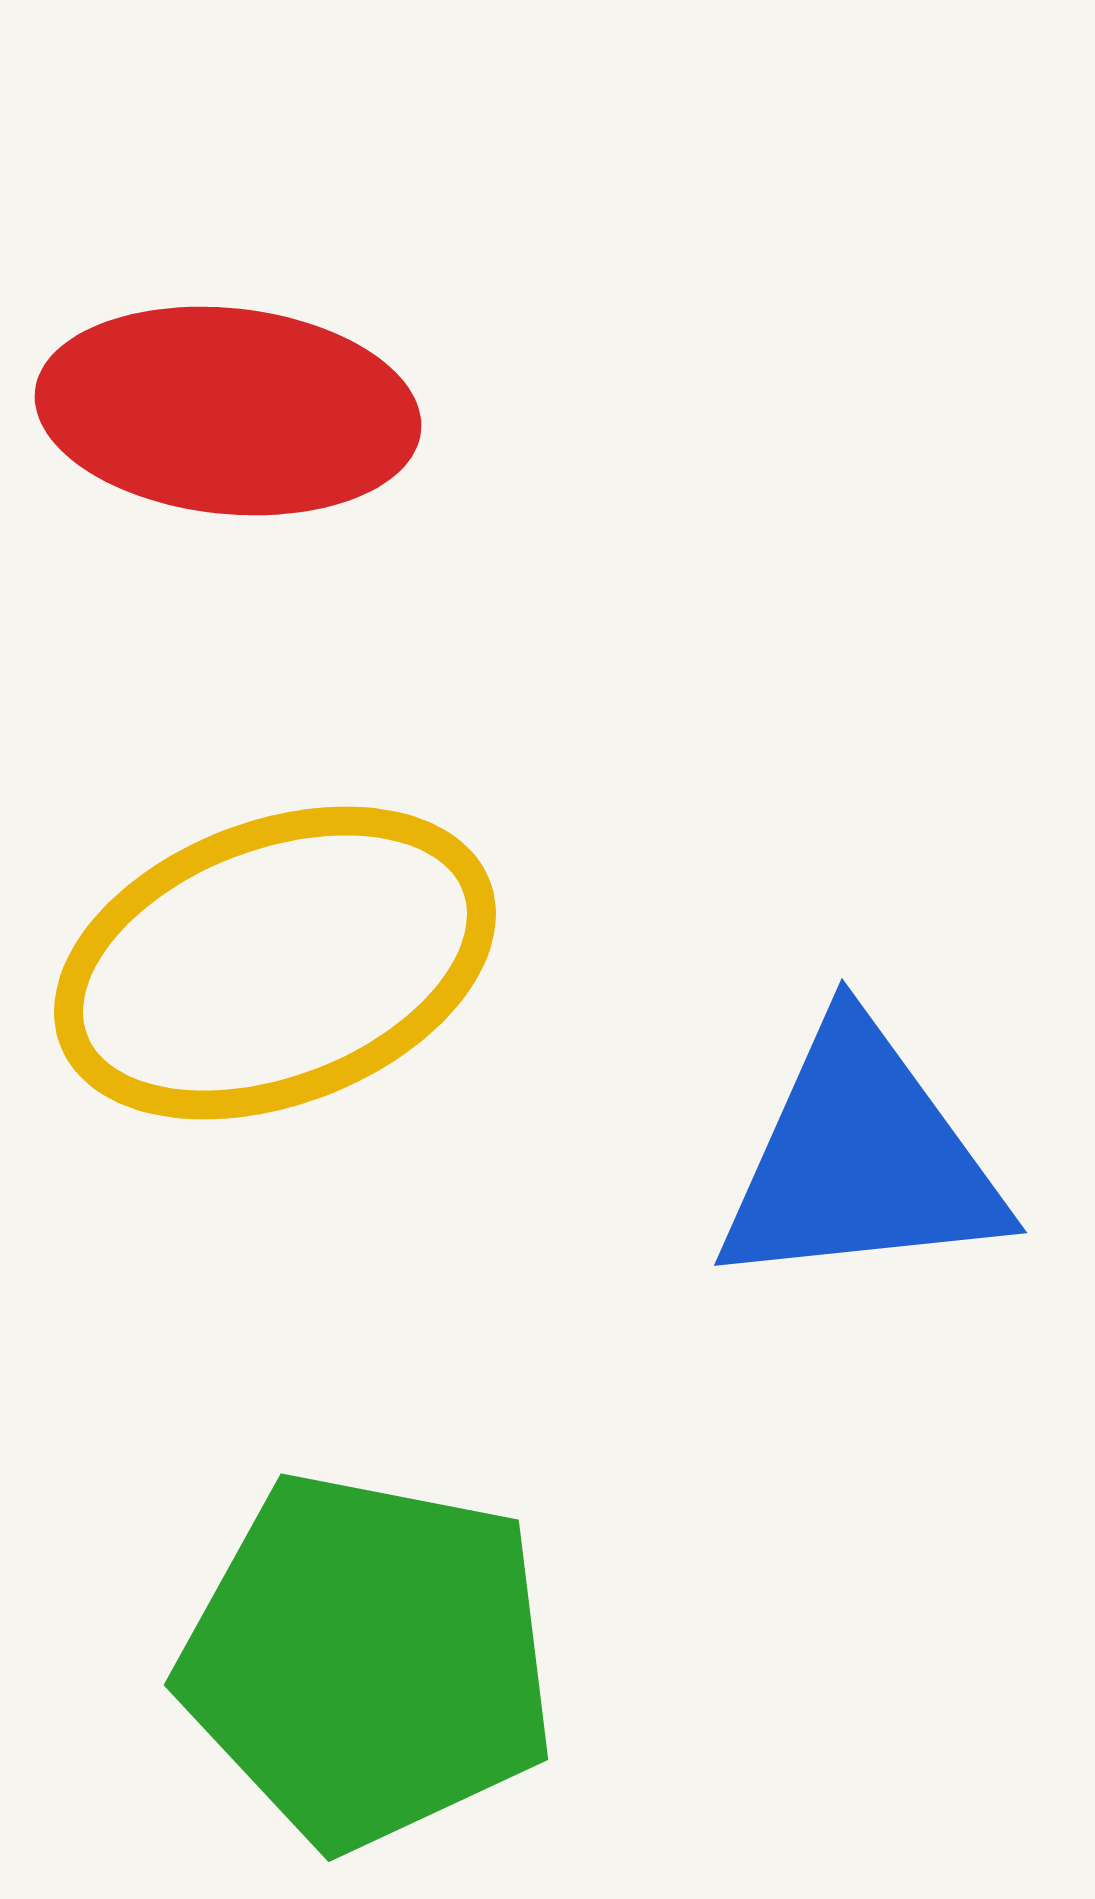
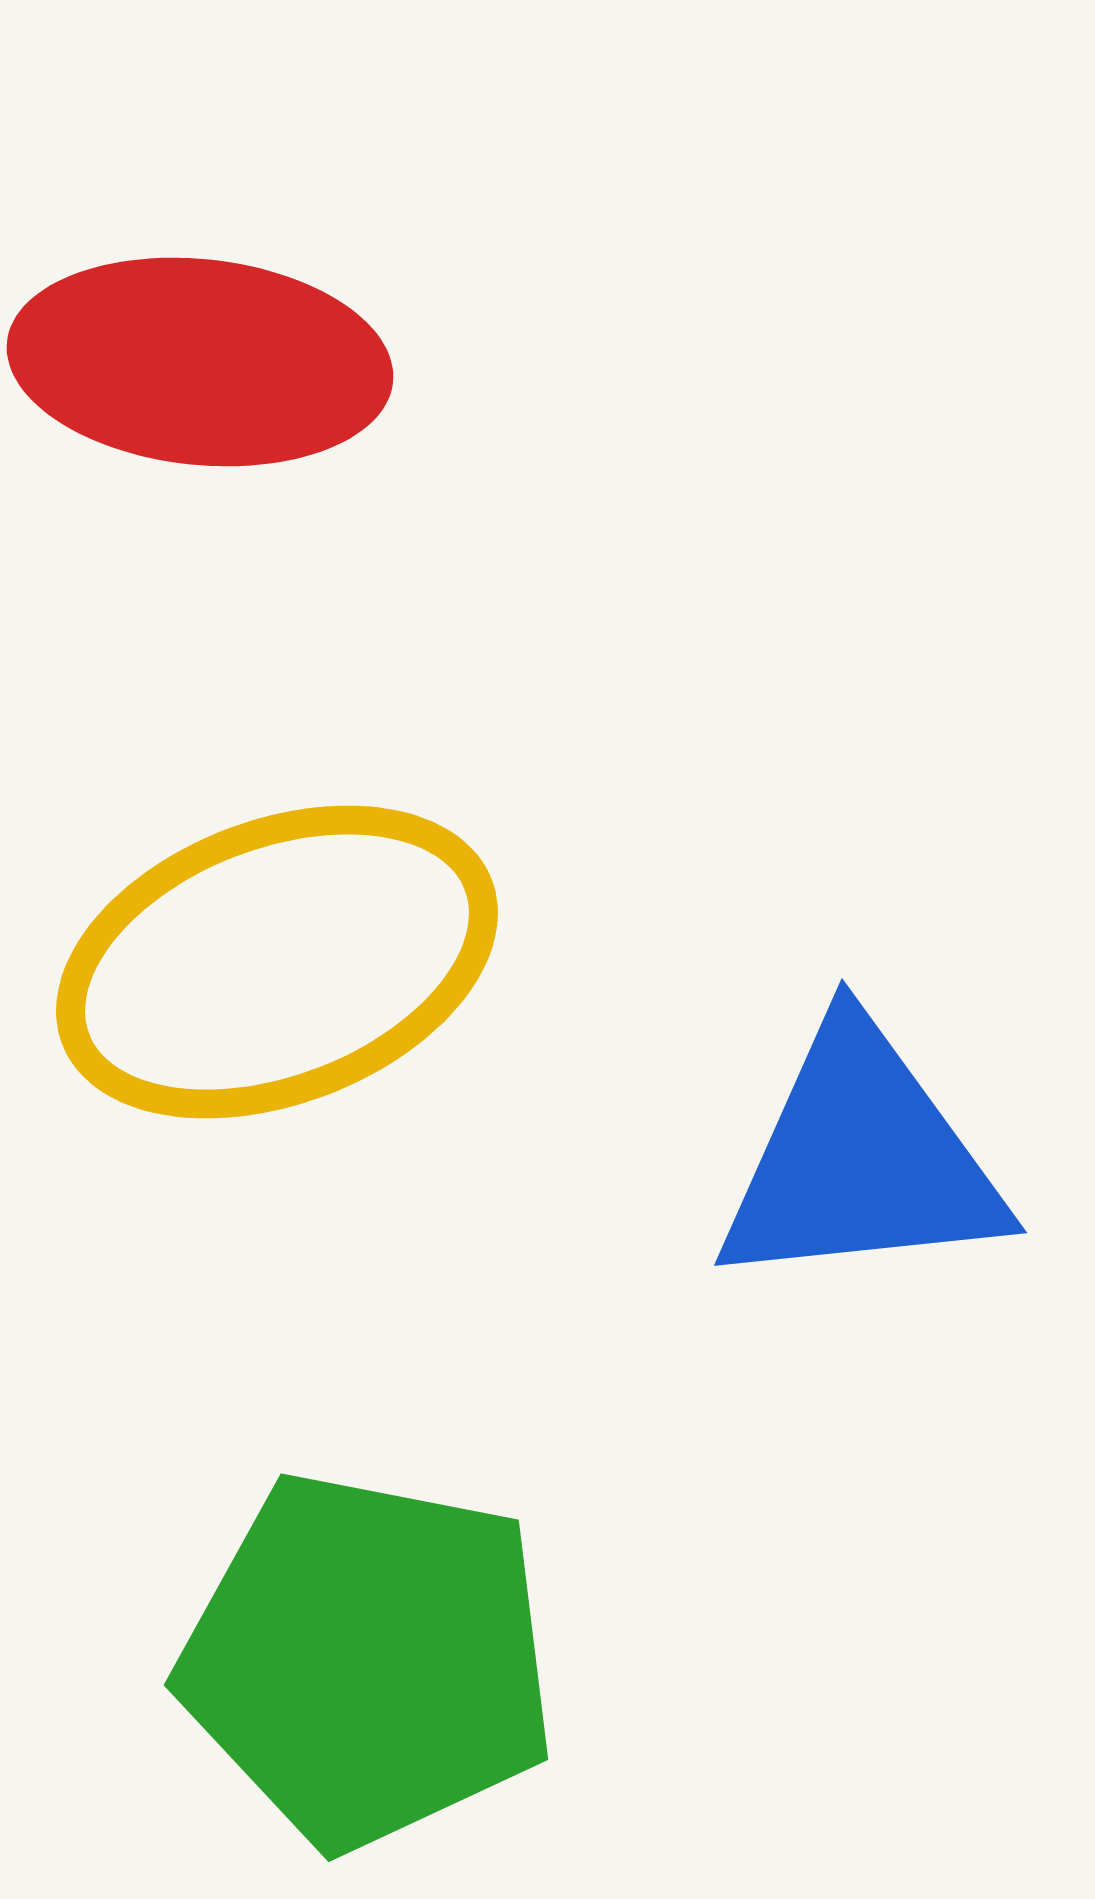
red ellipse: moved 28 px left, 49 px up
yellow ellipse: moved 2 px right, 1 px up
